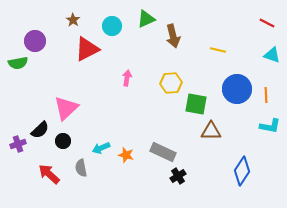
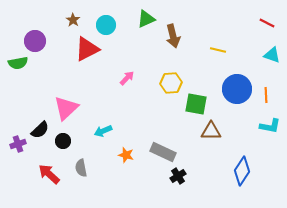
cyan circle: moved 6 px left, 1 px up
pink arrow: rotated 35 degrees clockwise
cyan arrow: moved 2 px right, 17 px up
